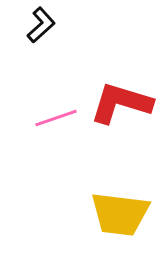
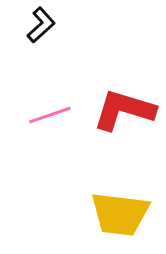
red L-shape: moved 3 px right, 7 px down
pink line: moved 6 px left, 3 px up
